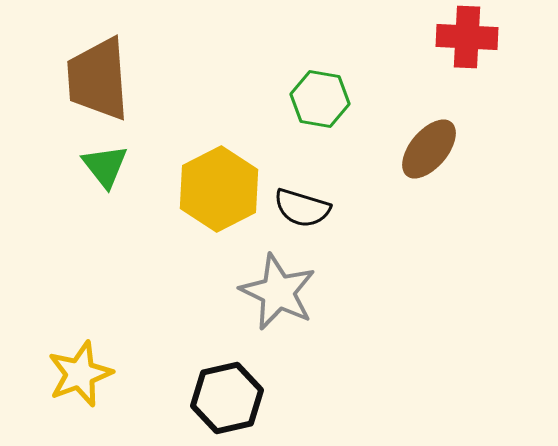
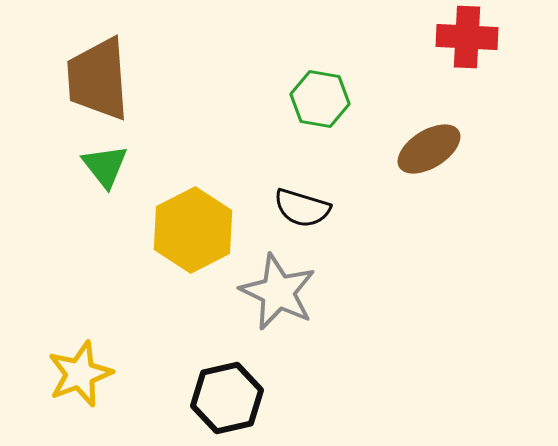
brown ellipse: rotated 18 degrees clockwise
yellow hexagon: moved 26 px left, 41 px down
